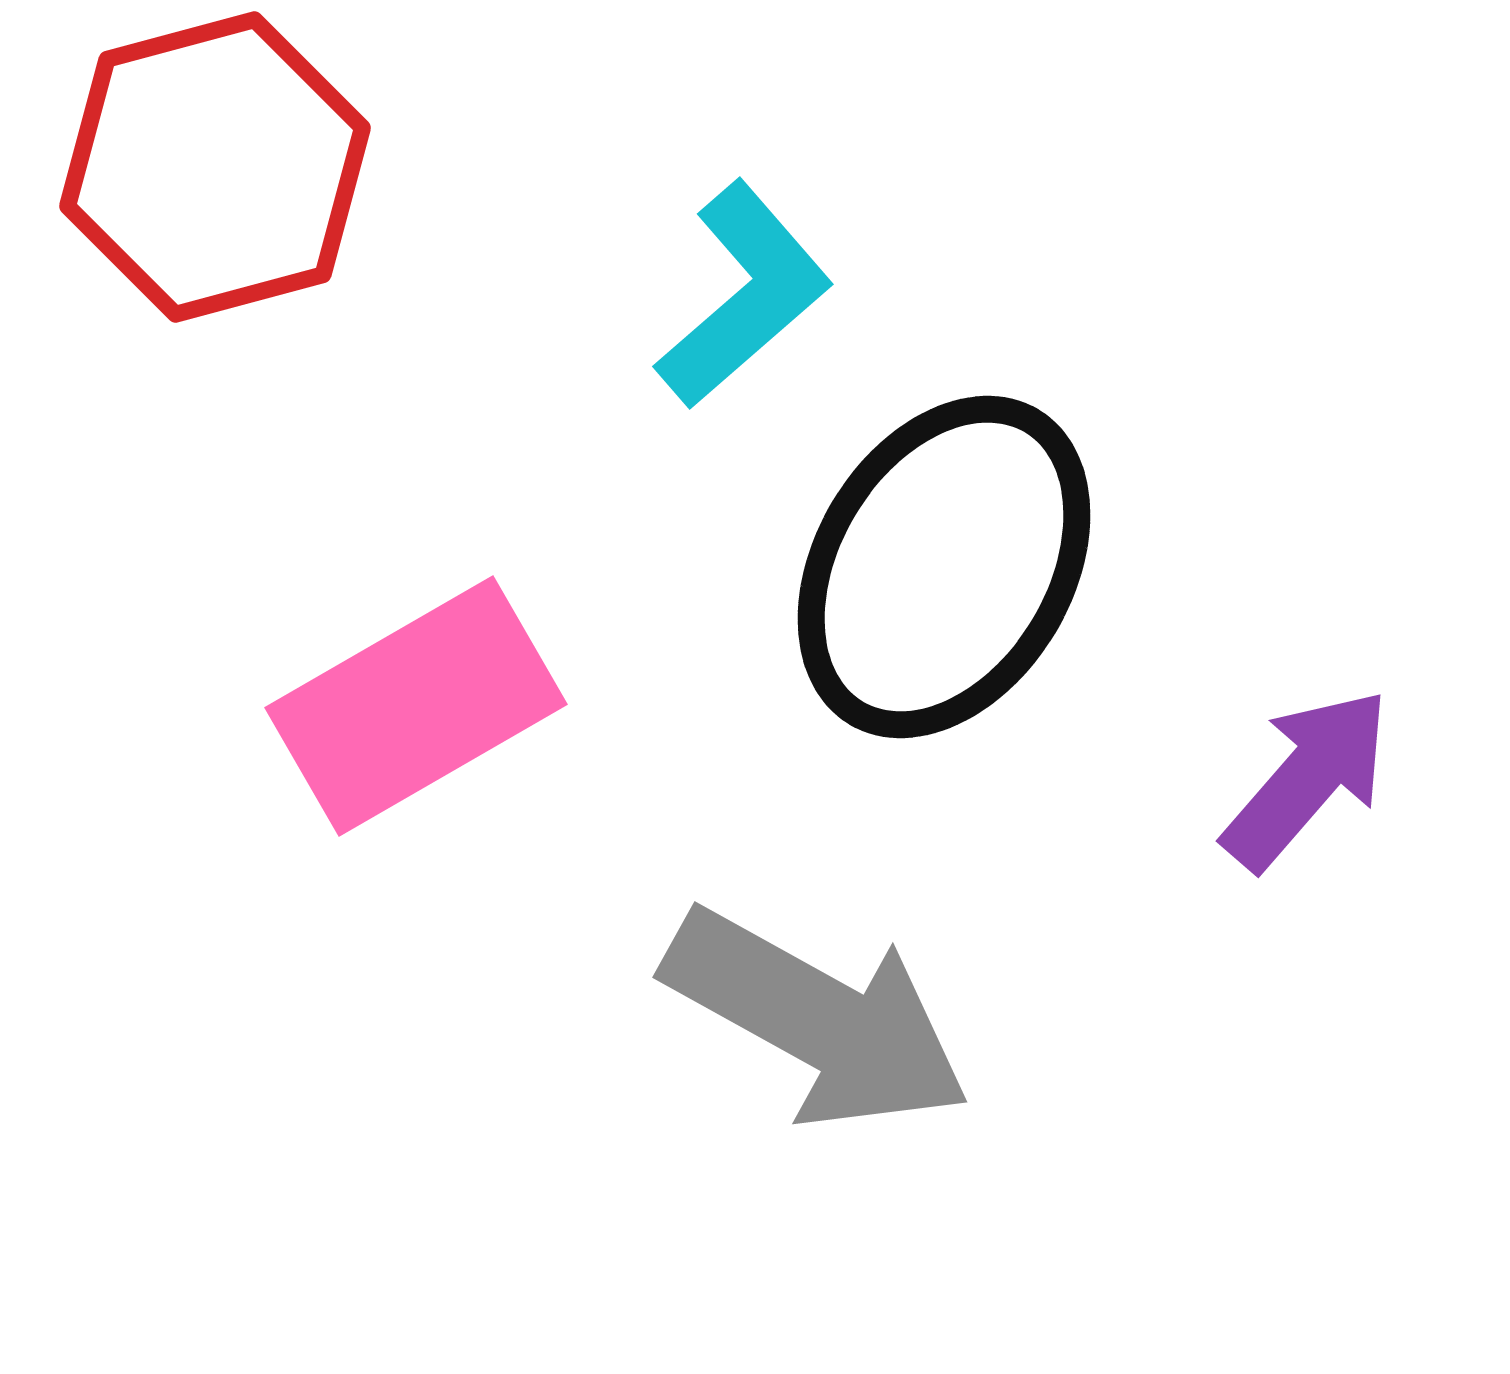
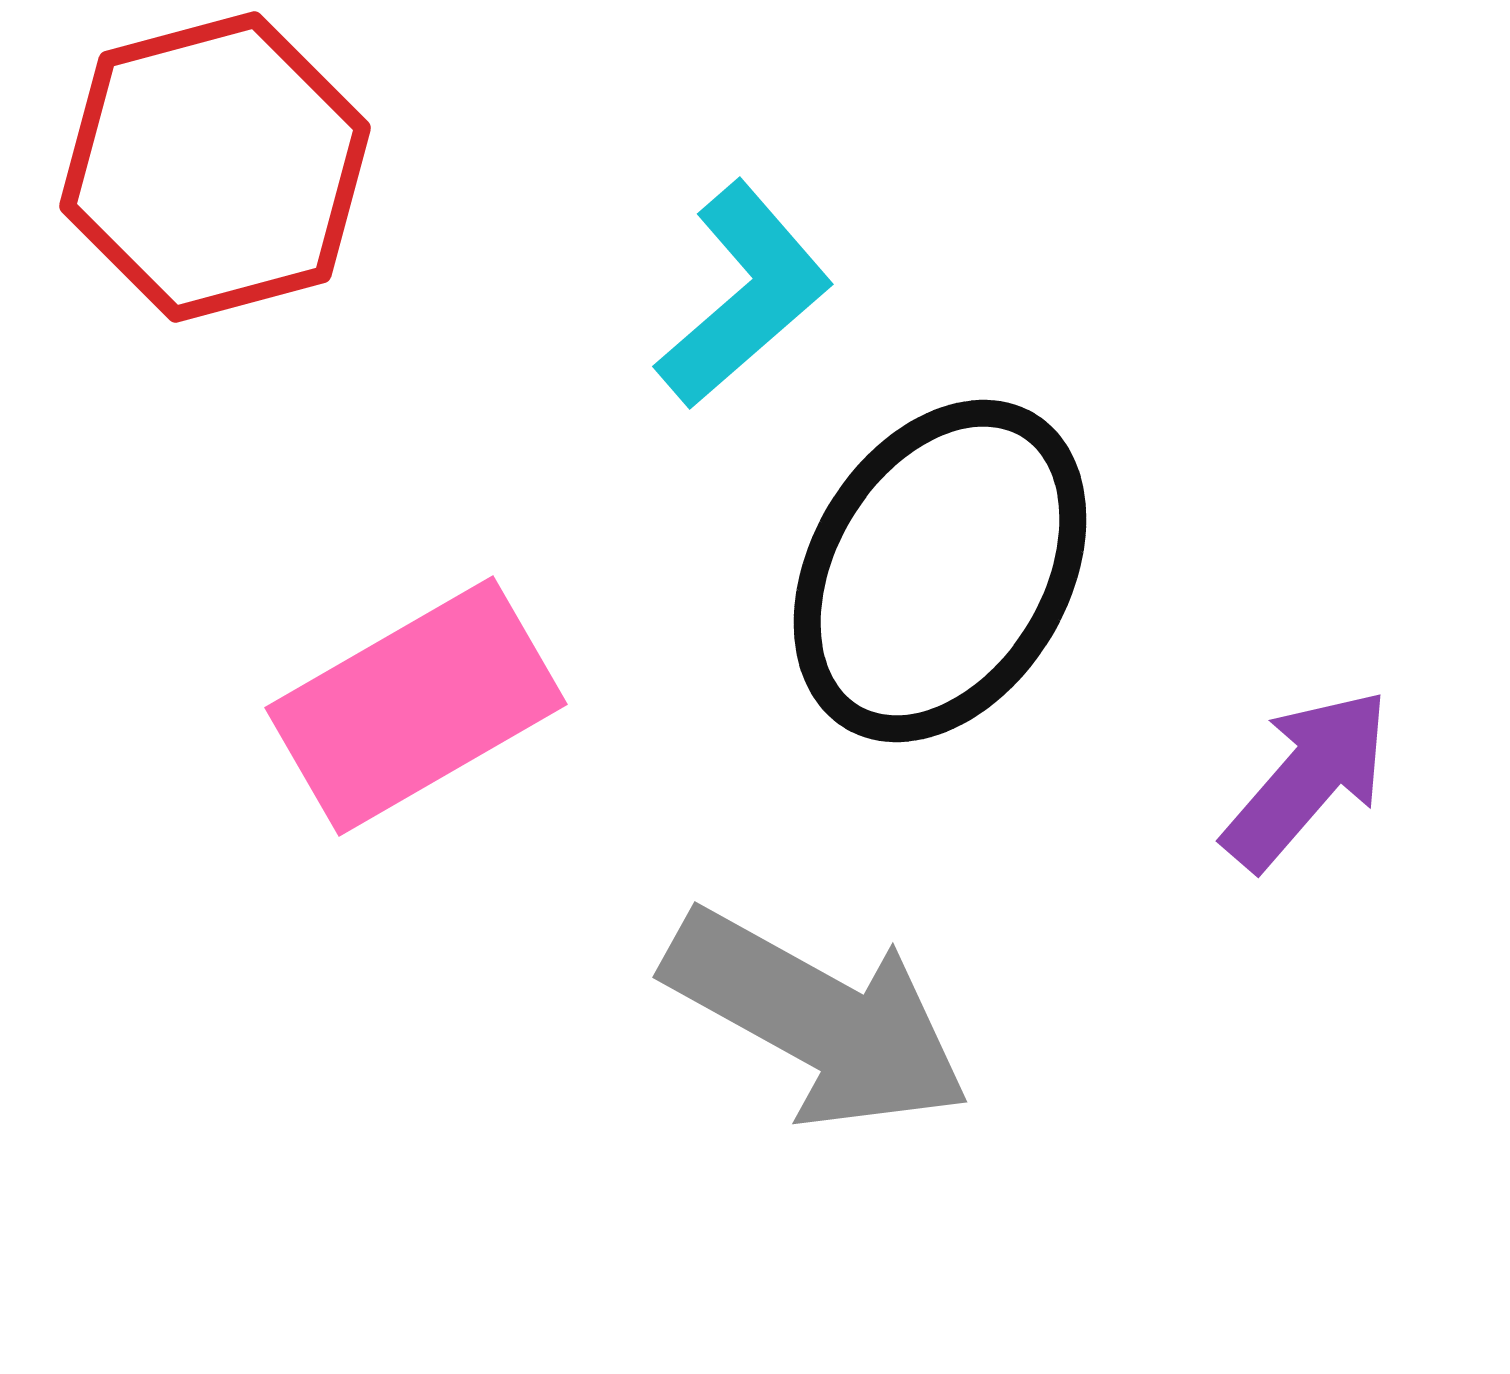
black ellipse: moved 4 px left, 4 px down
